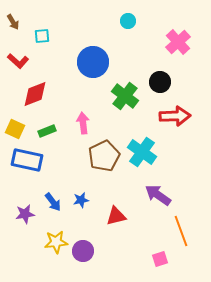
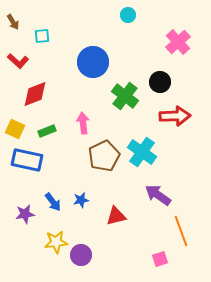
cyan circle: moved 6 px up
purple circle: moved 2 px left, 4 px down
